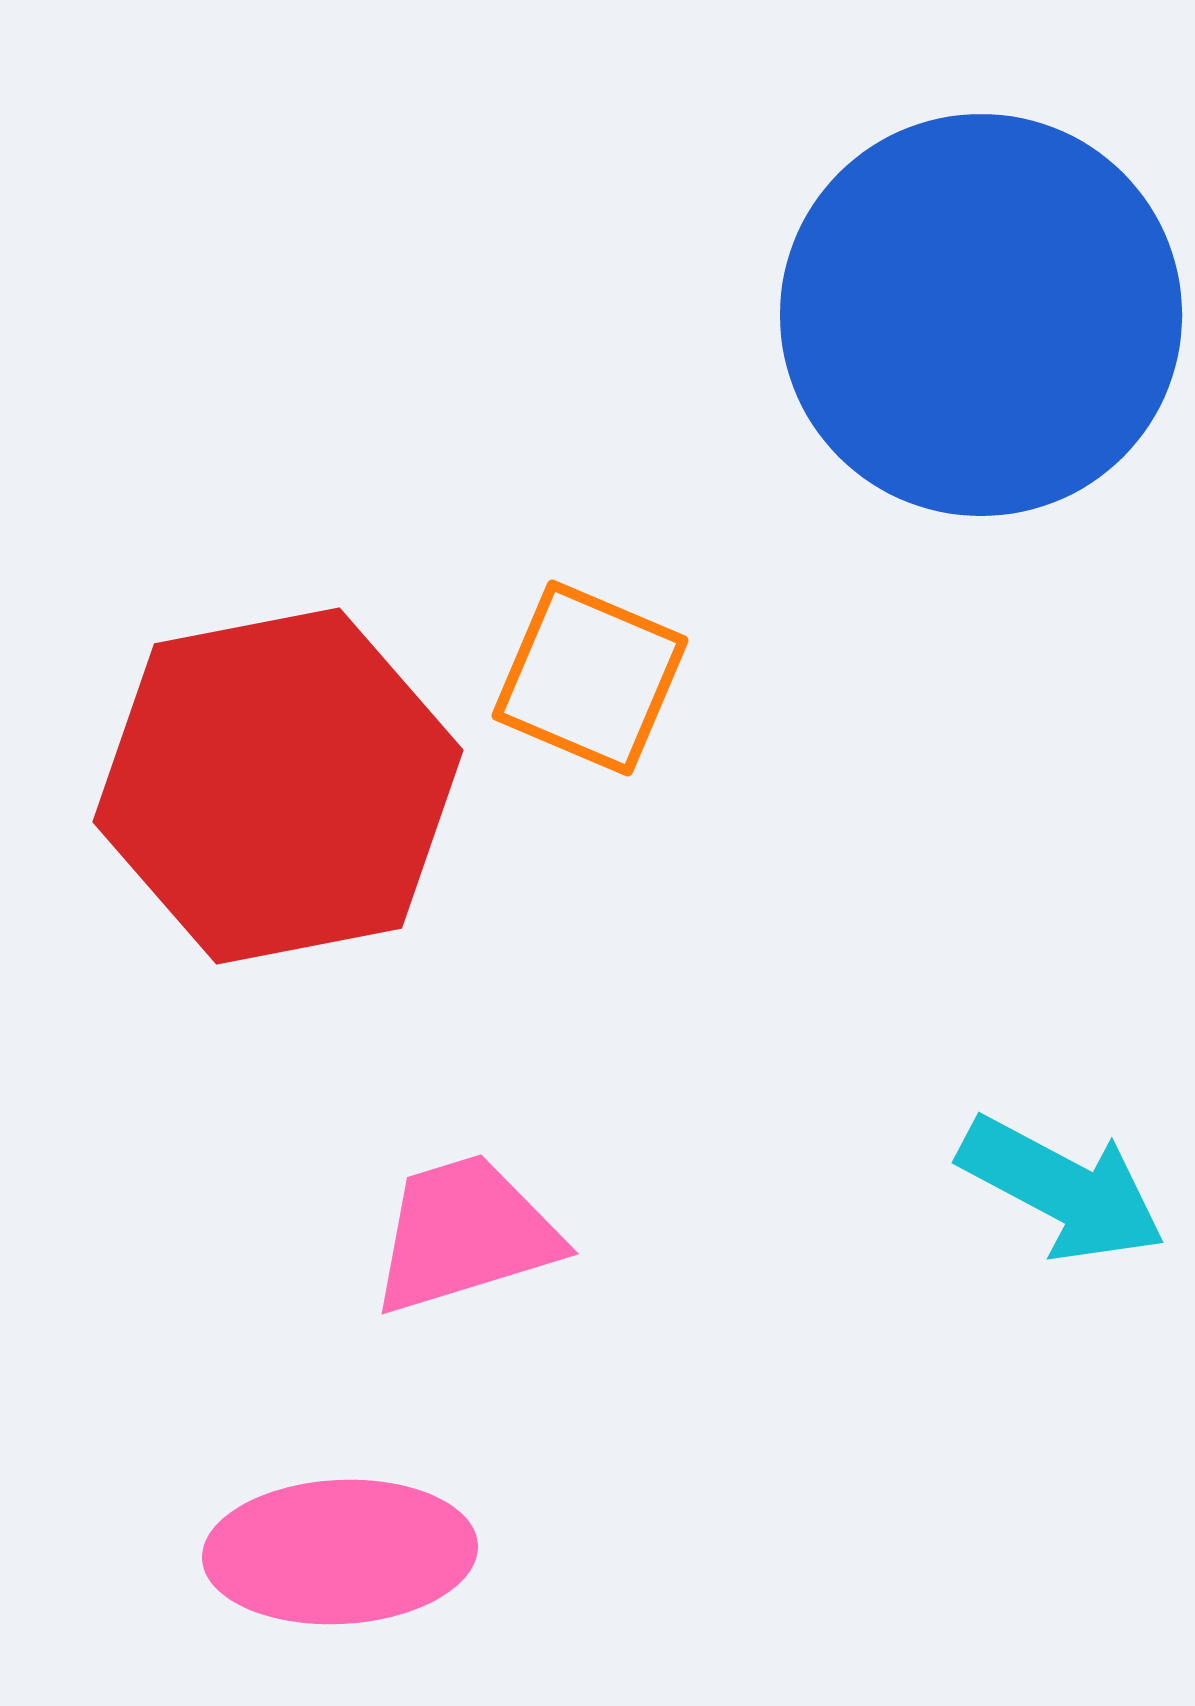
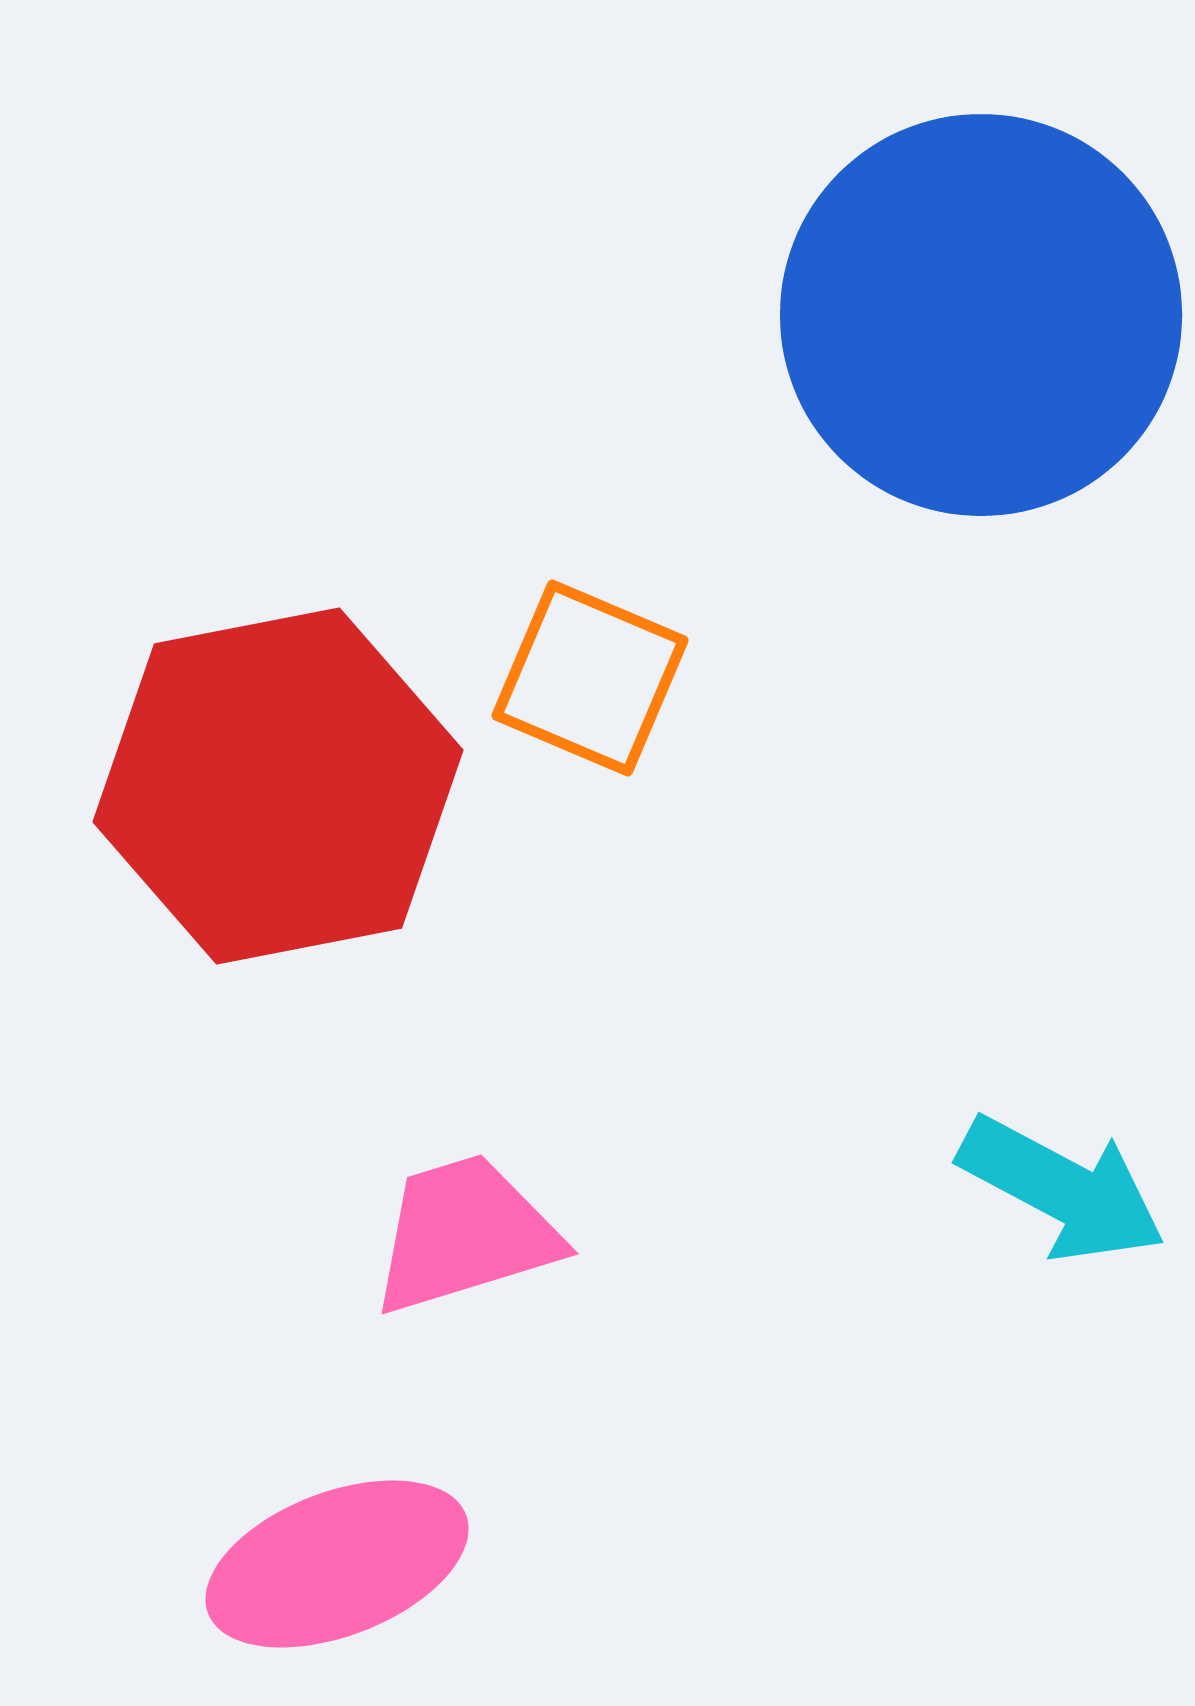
pink ellipse: moved 3 px left, 12 px down; rotated 18 degrees counterclockwise
